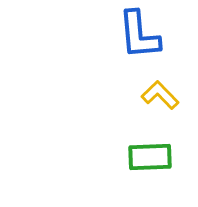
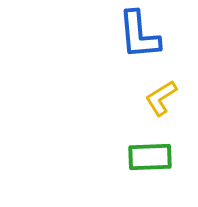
yellow L-shape: moved 1 px right, 3 px down; rotated 78 degrees counterclockwise
